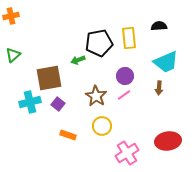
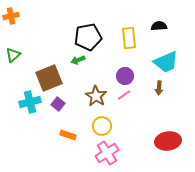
black pentagon: moved 11 px left, 6 px up
brown square: rotated 12 degrees counterclockwise
pink cross: moved 20 px left
